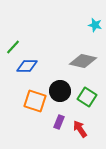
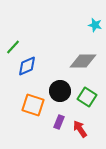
gray diamond: rotated 12 degrees counterclockwise
blue diamond: rotated 25 degrees counterclockwise
orange square: moved 2 px left, 4 px down
